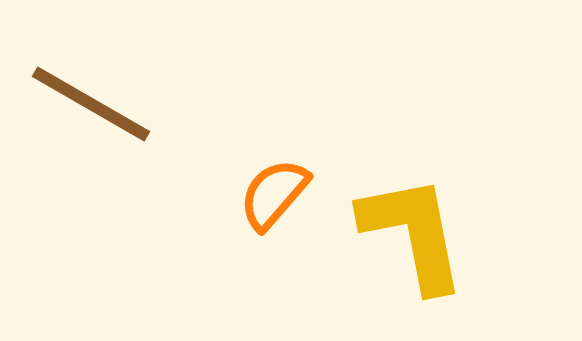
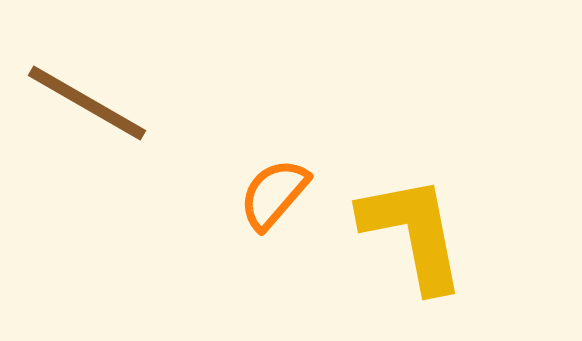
brown line: moved 4 px left, 1 px up
